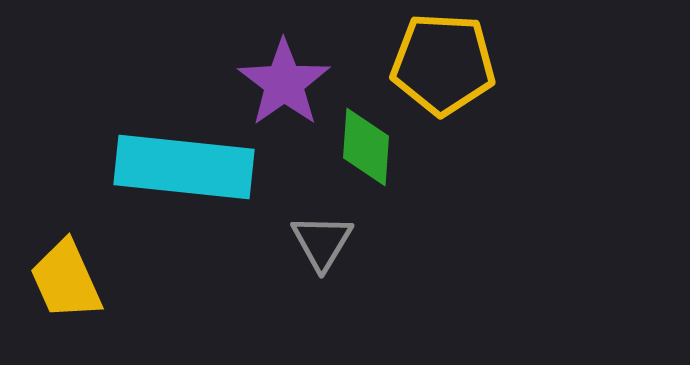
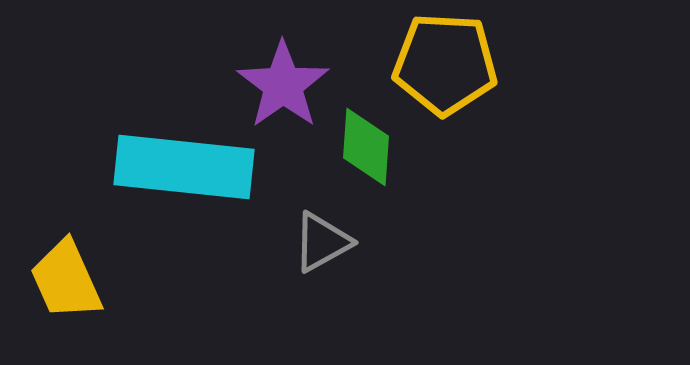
yellow pentagon: moved 2 px right
purple star: moved 1 px left, 2 px down
gray triangle: rotated 30 degrees clockwise
